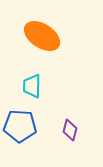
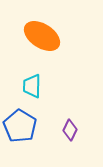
blue pentagon: rotated 28 degrees clockwise
purple diamond: rotated 10 degrees clockwise
